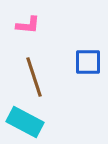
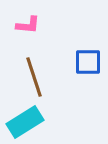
cyan rectangle: rotated 60 degrees counterclockwise
